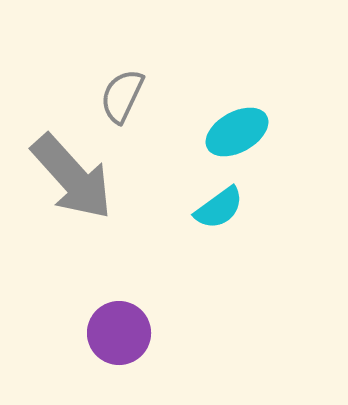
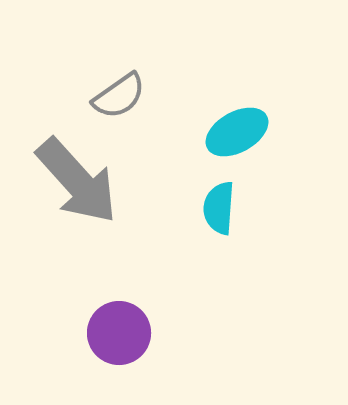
gray semicircle: moved 3 px left; rotated 150 degrees counterclockwise
gray arrow: moved 5 px right, 4 px down
cyan semicircle: rotated 130 degrees clockwise
